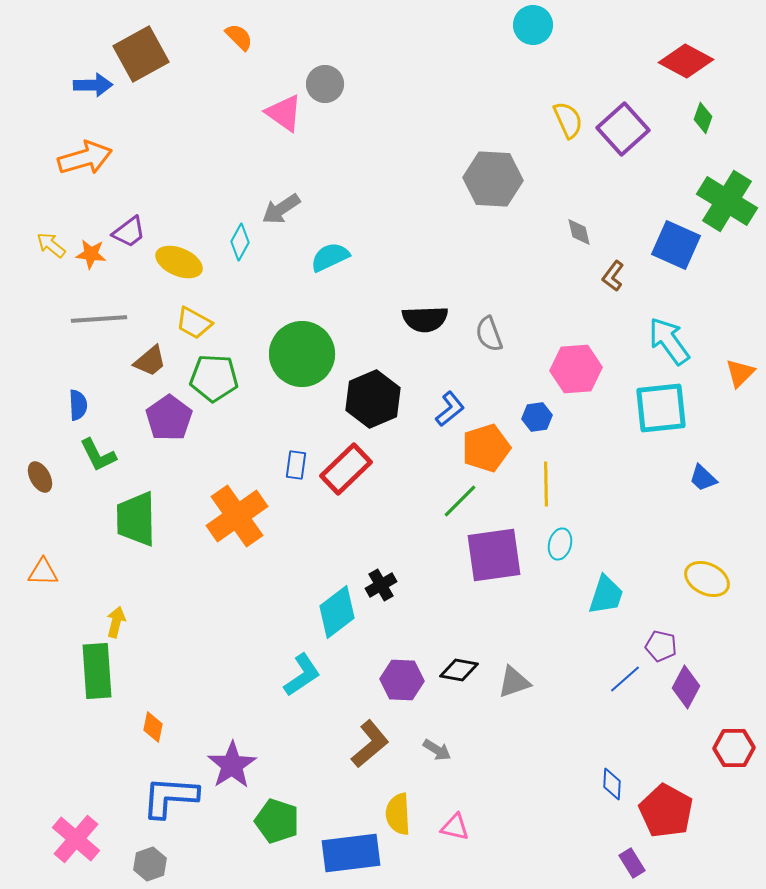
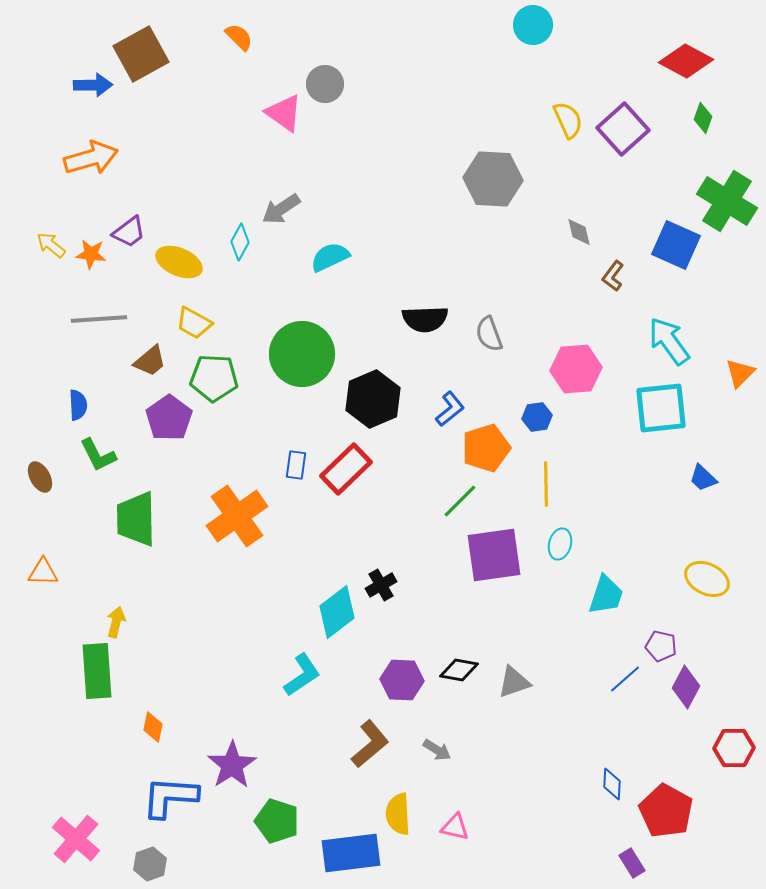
orange arrow at (85, 158): moved 6 px right
